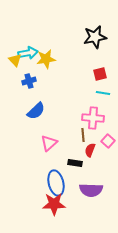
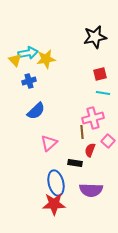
pink cross: rotated 20 degrees counterclockwise
brown line: moved 1 px left, 3 px up
